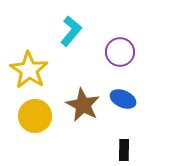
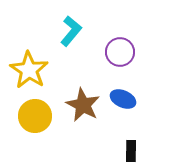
black rectangle: moved 7 px right, 1 px down
